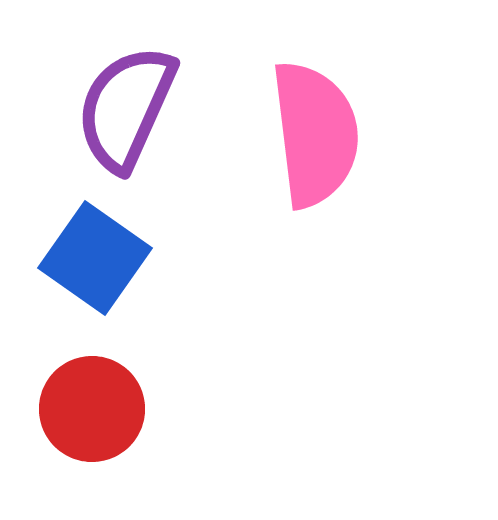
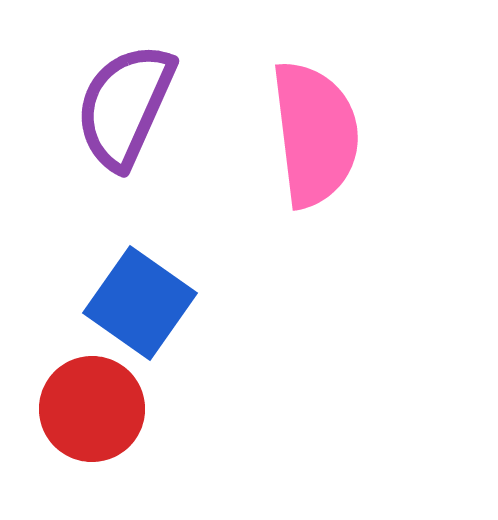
purple semicircle: moved 1 px left, 2 px up
blue square: moved 45 px right, 45 px down
